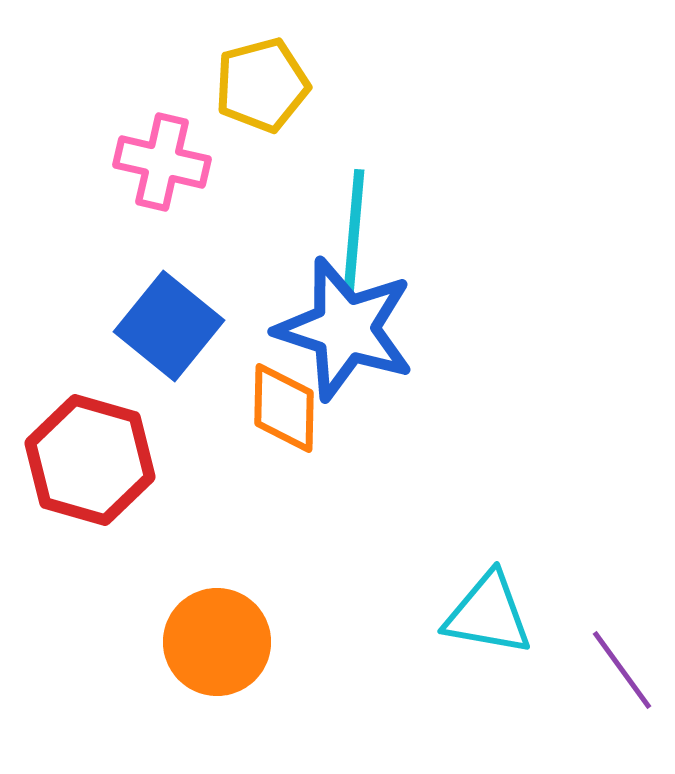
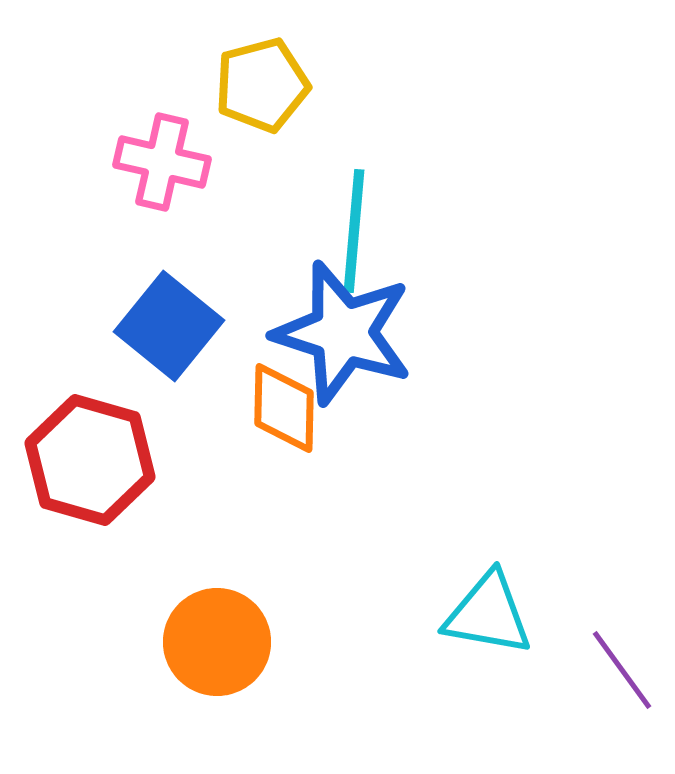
blue star: moved 2 px left, 4 px down
